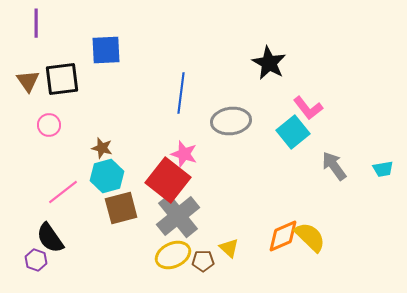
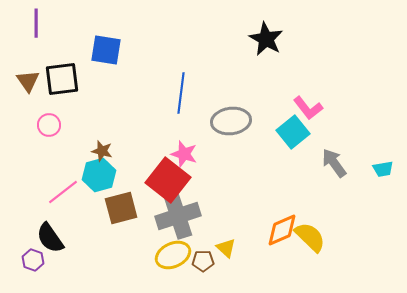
blue square: rotated 12 degrees clockwise
black star: moved 3 px left, 24 px up
brown star: moved 3 px down
gray arrow: moved 3 px up
cyan hexagon: moved 8 px left, 1 px up
gray cross: rotated 21 degrees clockwise
orange diamond: moved 1 px left, 6 px up
yellow triangle: moved 3 px left
purple hexagon: moved 3 px left
